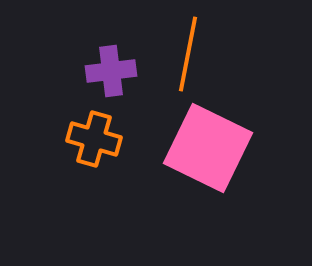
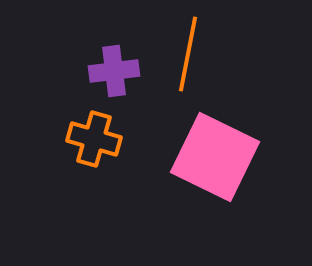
purple cross: moved 3 px right
pink square: moved 7 px right, 9 px down
